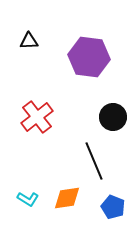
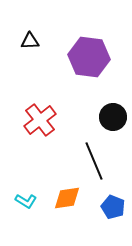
black triangle: moved 1 px right
red cross: moved 3 px right, 3 px down
cyan L-shape: moved 2 px left, 2 px down
